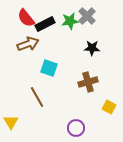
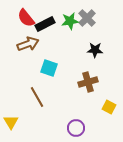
gray cross: moved 2 px down
black star: moved 3 px right, 2 px down
